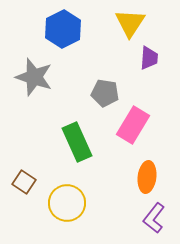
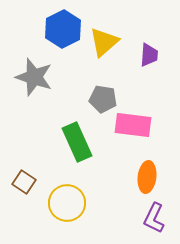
yellow triangle: moved 26 px left, 19 px down; rotated 16 degrees clockwise
purple trapezoid: moved 3 px up
gray pentagon: moved 2 px left, 6 px down
pink rectangle: rotated 66 degrees clockwise
purple L-shape: rotated 12 degrees counterclockwise
